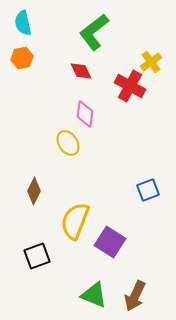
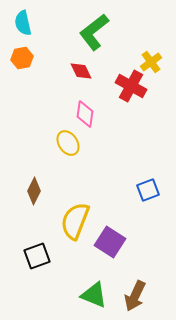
red cross: moved 1 px right
